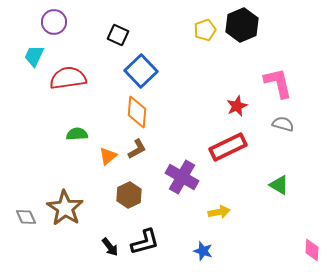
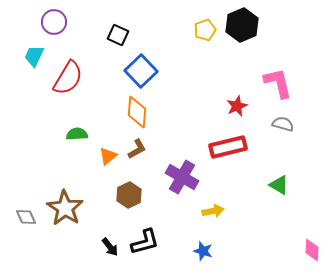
red semicircle: rotated 129 degrees clockwise
red rectangle: rotated 12 degrees clockwise
yellow arrow: moved 6 px left, 1 px up
